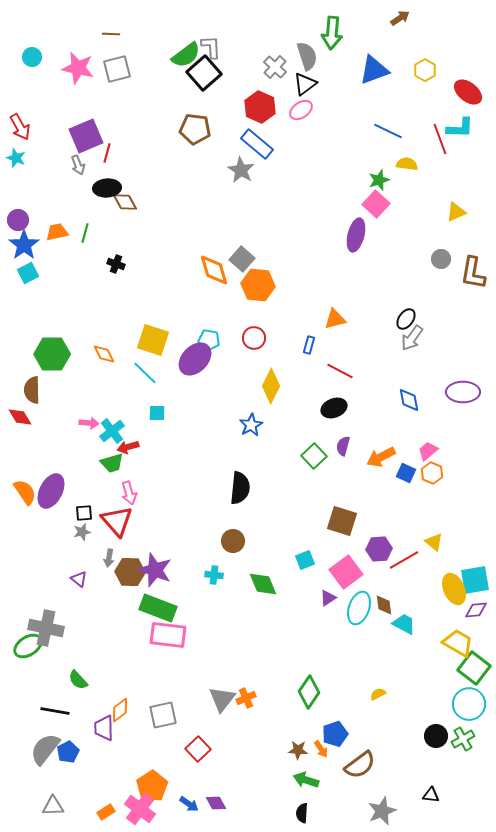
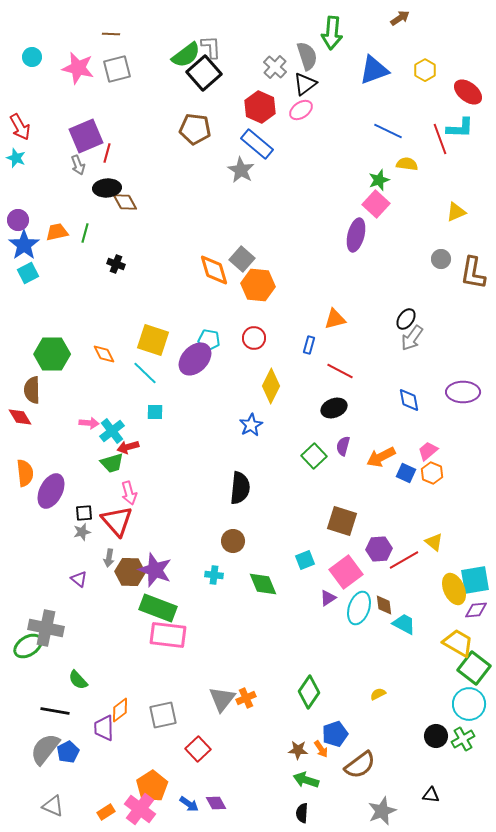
cyan square at (157, 413): moved 2 px left, 1 px up
orange semicircle at (25, 492): moved 19 px up; rotated 28 degrees clockwise
gray triangle at (53, 806): rotated 25 degrees clockwise
